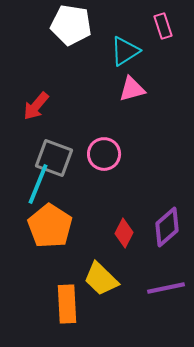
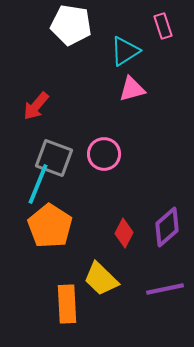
purple line: moved 1 px left, 1 px down
